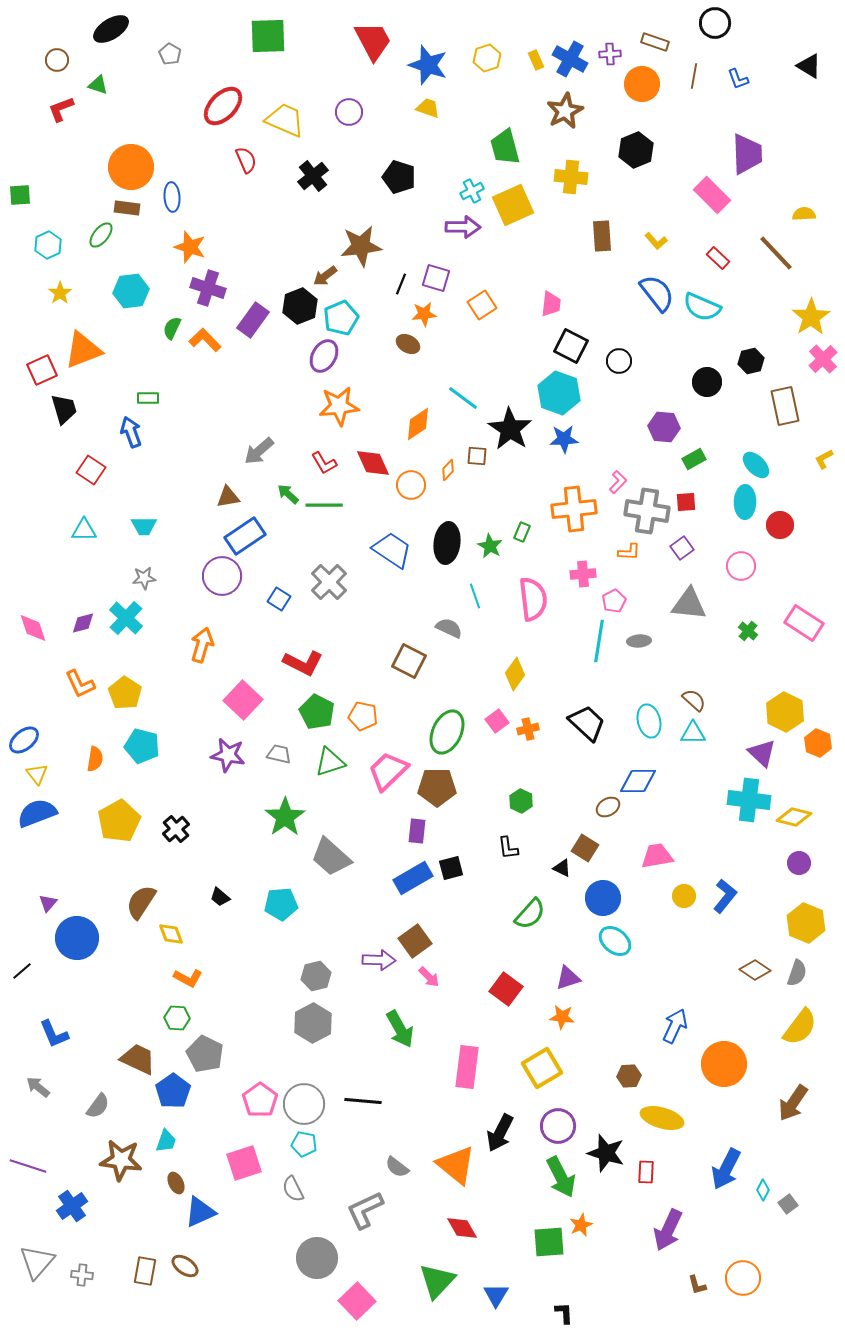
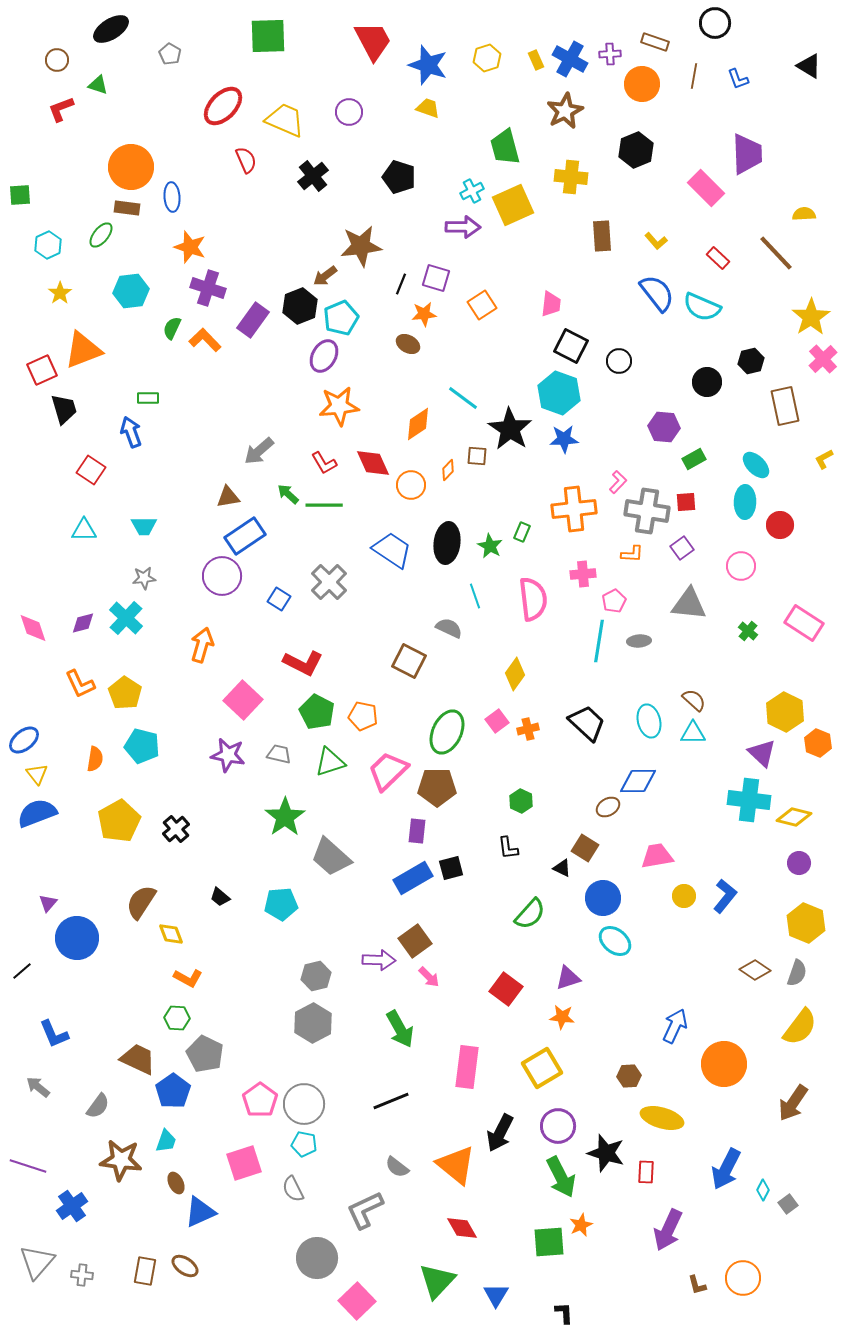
pink rectangle at (712, 195): moved 6 px left, 7 px up
orange L-shape at (629, 552): moved 3 px right, 2 px down
black line at (363, 1101): moved 28 px right; rotated 27 degrees counterclockwise
